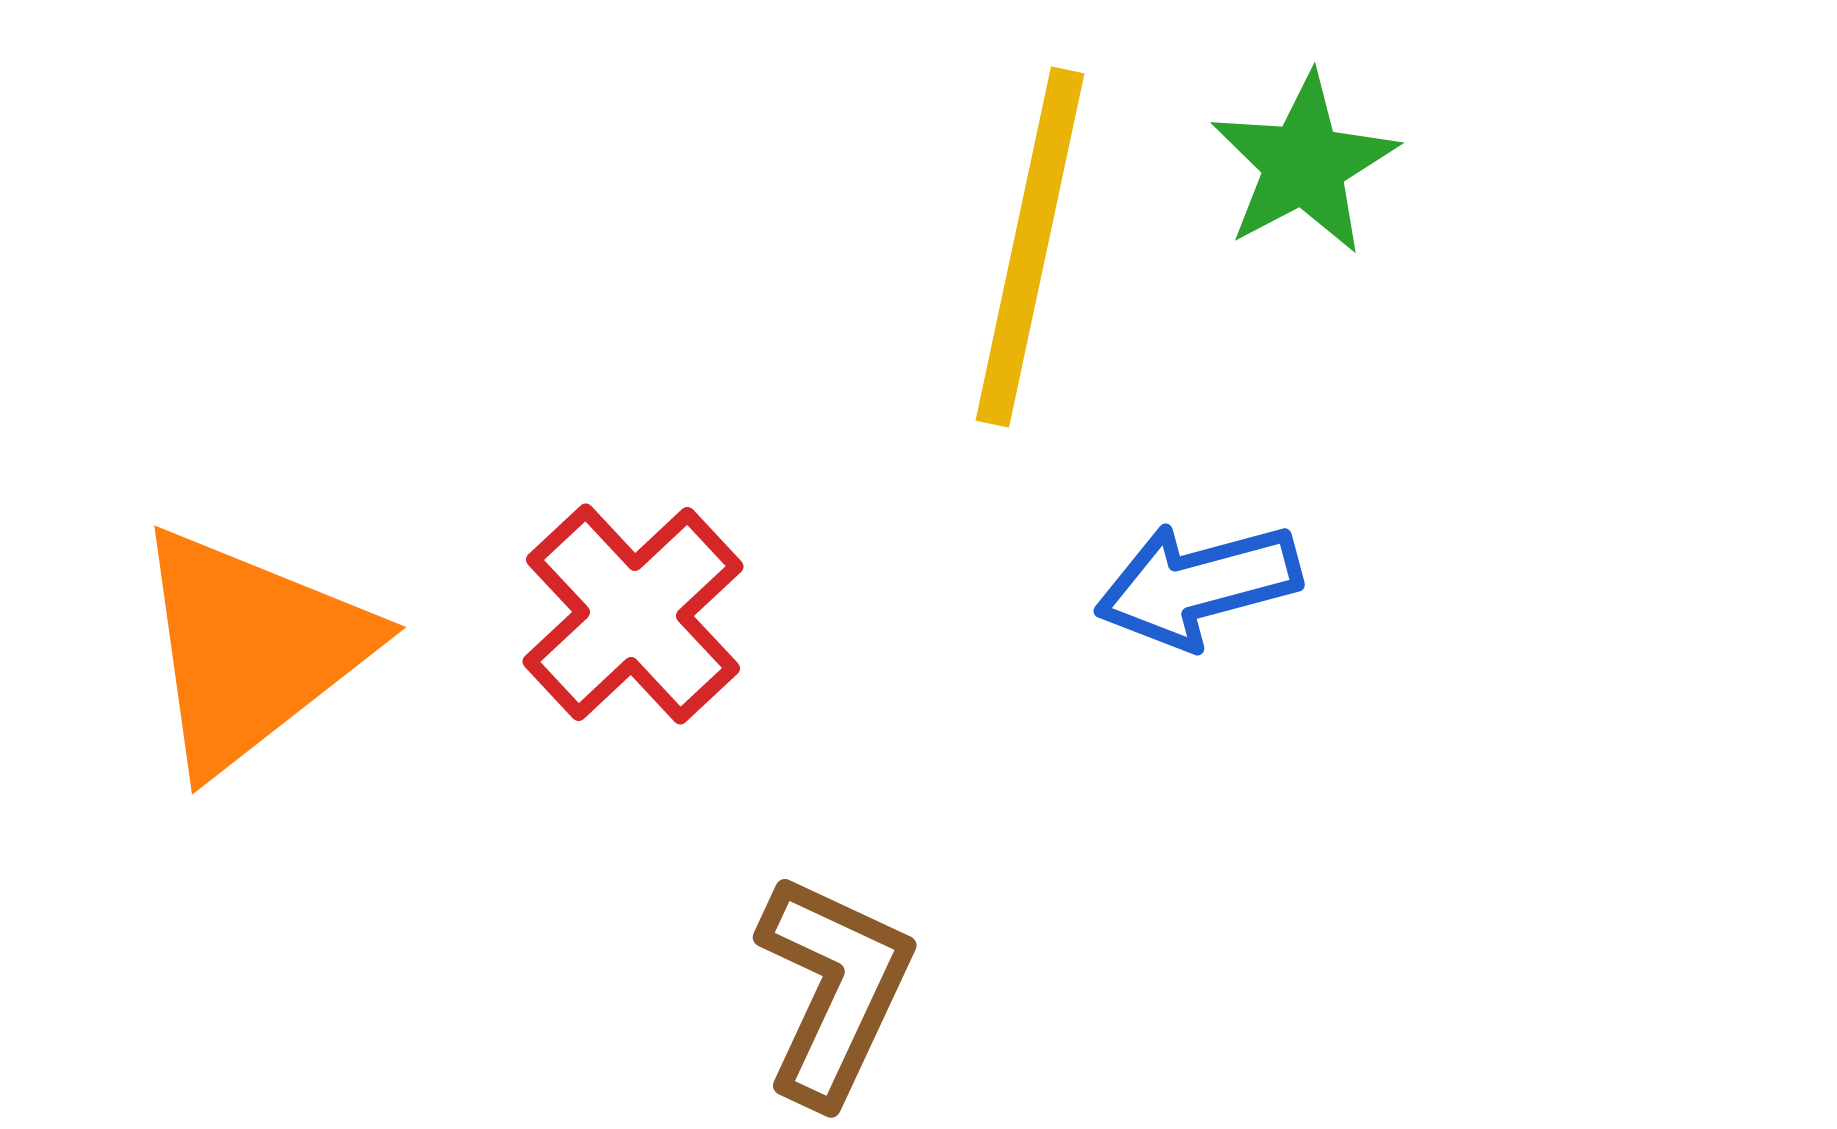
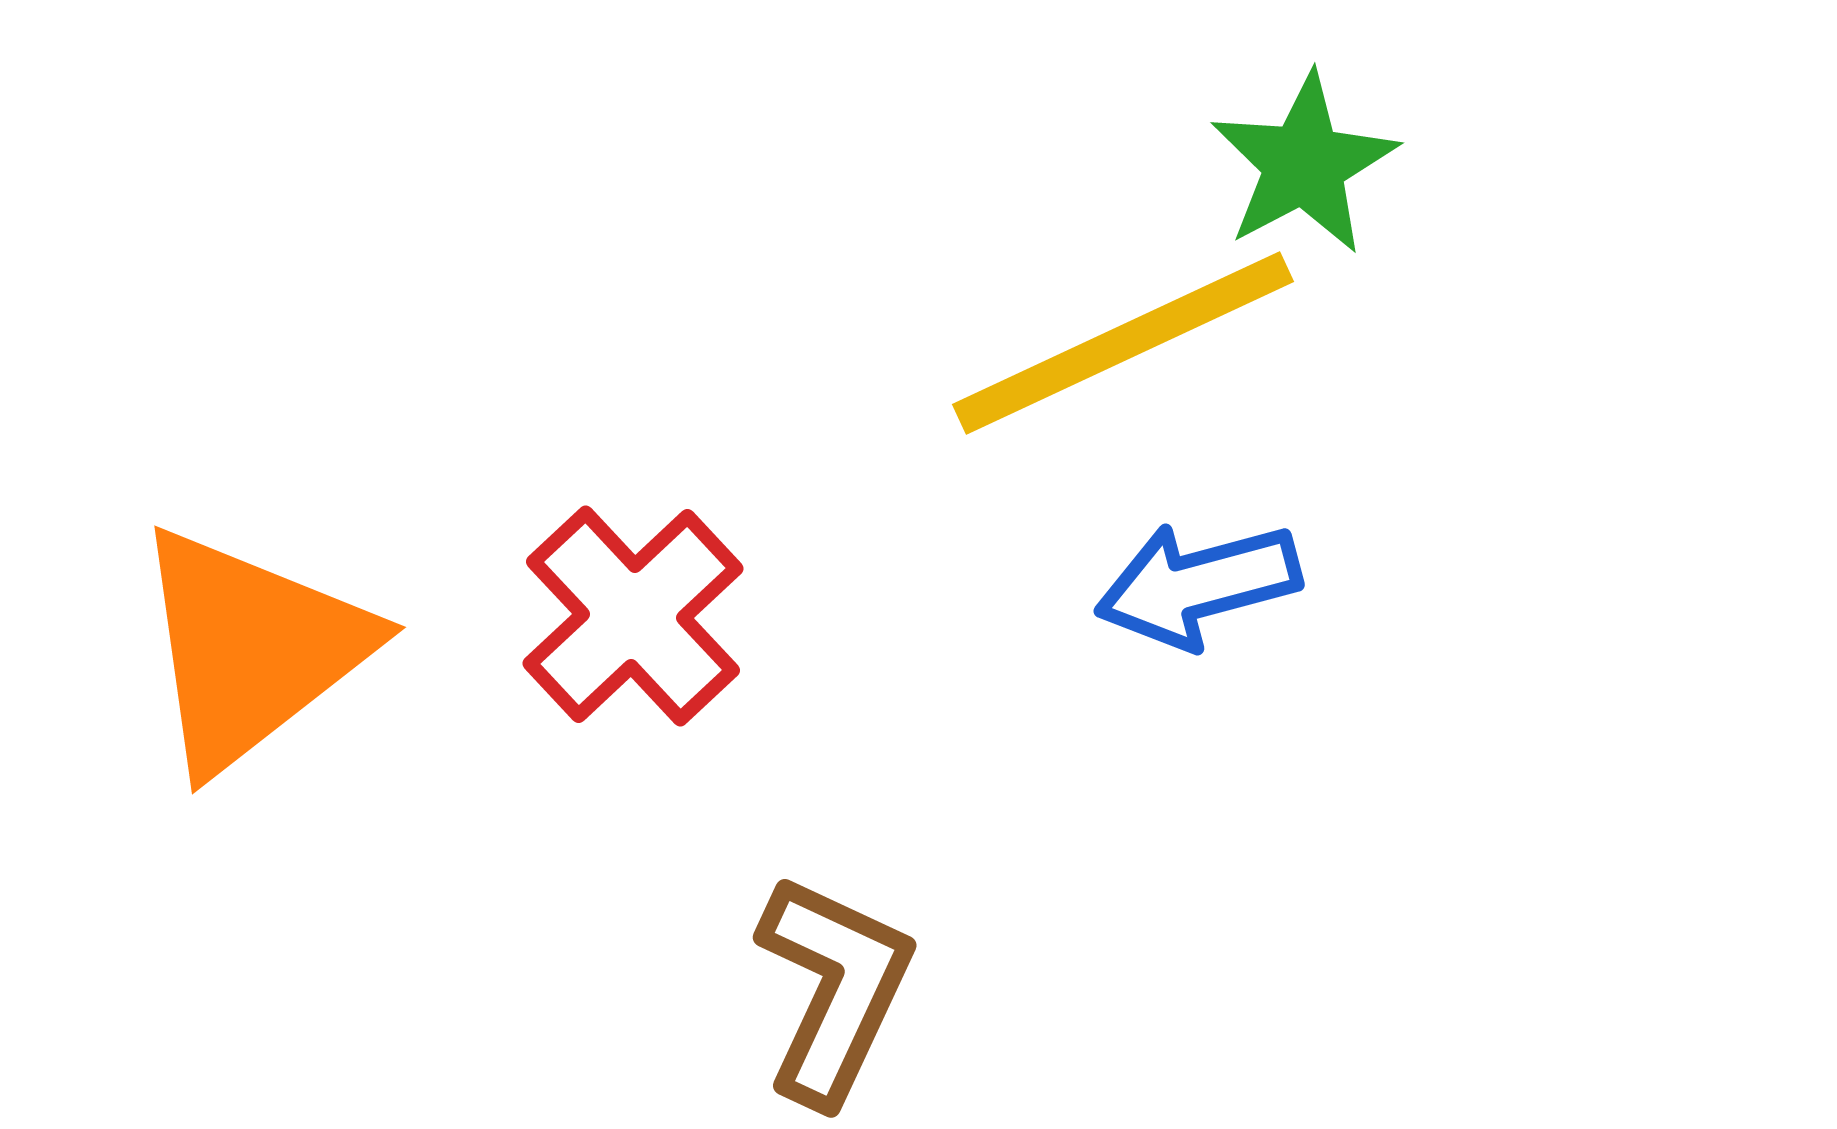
yellow line: moved 93 px right, 96 px down; rotated 53 degrees clockwise
red cross: moved 2 px down
